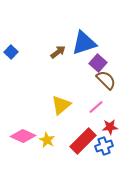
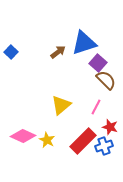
pink line: rotated 21 degrees counterclockwise
red star: rotated 21 degrees clockwise
